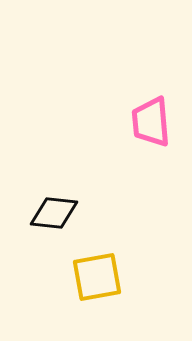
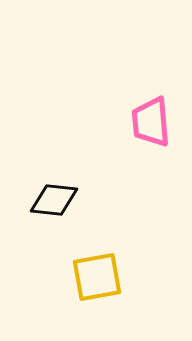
black diamond: moved 13 px up
